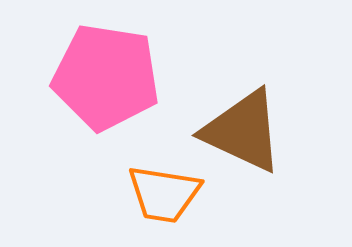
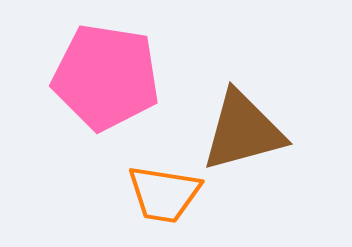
brown triangle: rotated 40 degrees counterclockwise
